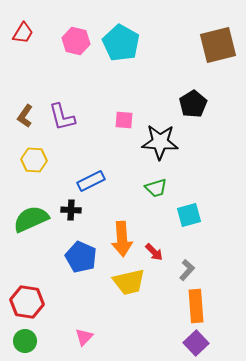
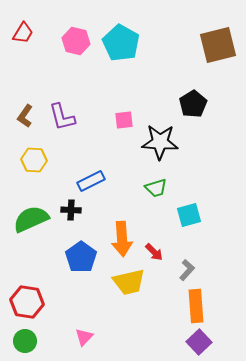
pink square: rotated 12 degrees counterclockwise
blue pentagon: rotated 12 degrees clockwise
purple square: moved 3 px right, 1 px up
